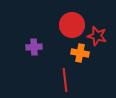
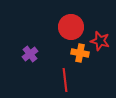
red circle: moved 1 px left, 2 px down
red star: moved 3 px right, 5 px down
purple cross: moved 4 px left, 7 px down; rotated 35 degrees counterclockwise
